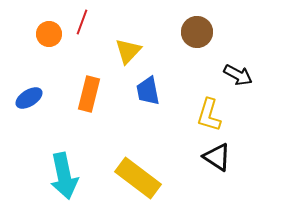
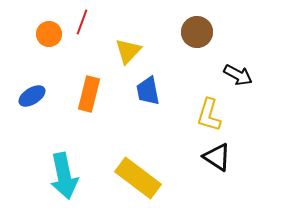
blue ellipse: moved 3 px right, 2 px up
